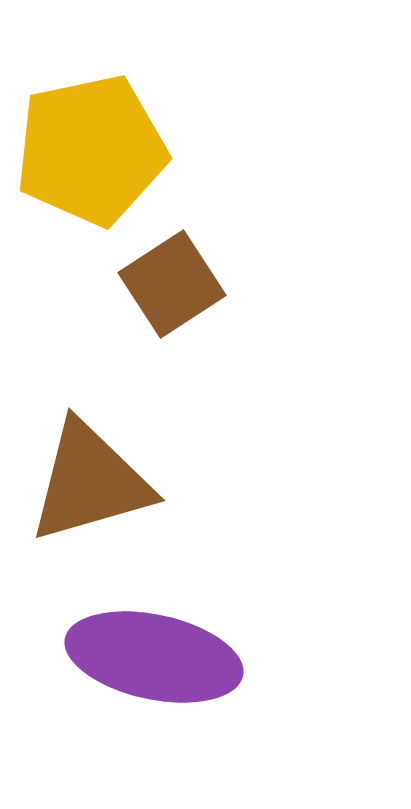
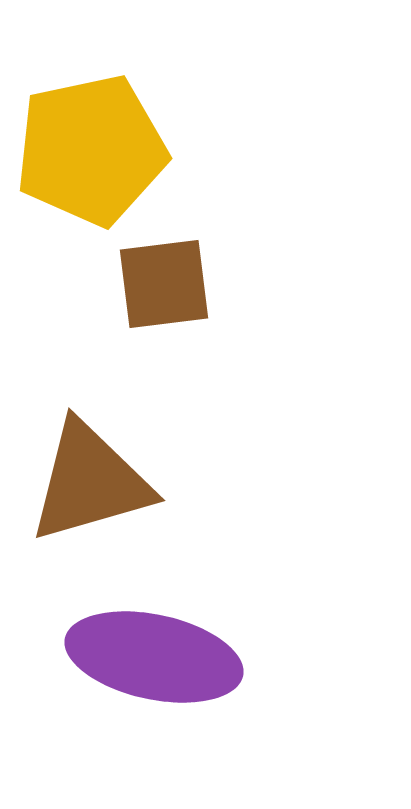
brown square: moved 8 px left; rotated 26 degrees clockwise
